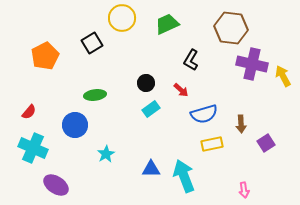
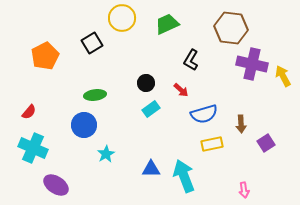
blue circle: moved 9 px right
